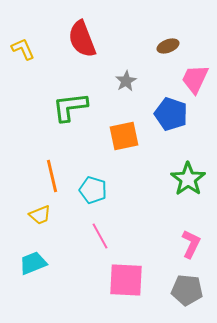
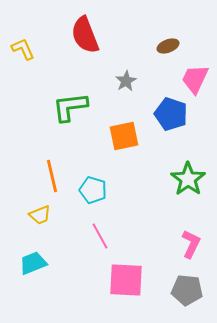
red semicircle: moved 3 px right, 4 px up
